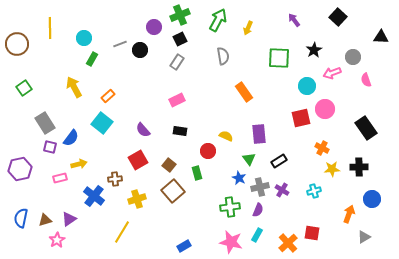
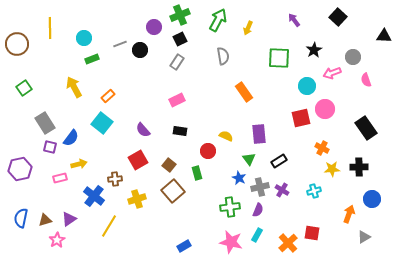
black triangle at (381, 37): moved 3 px right, 1 px up
green rectangle at (92, 59): rotated 40 degrees clockwise
yellow line at (122, 232): moved 13 px left, 6 px up
